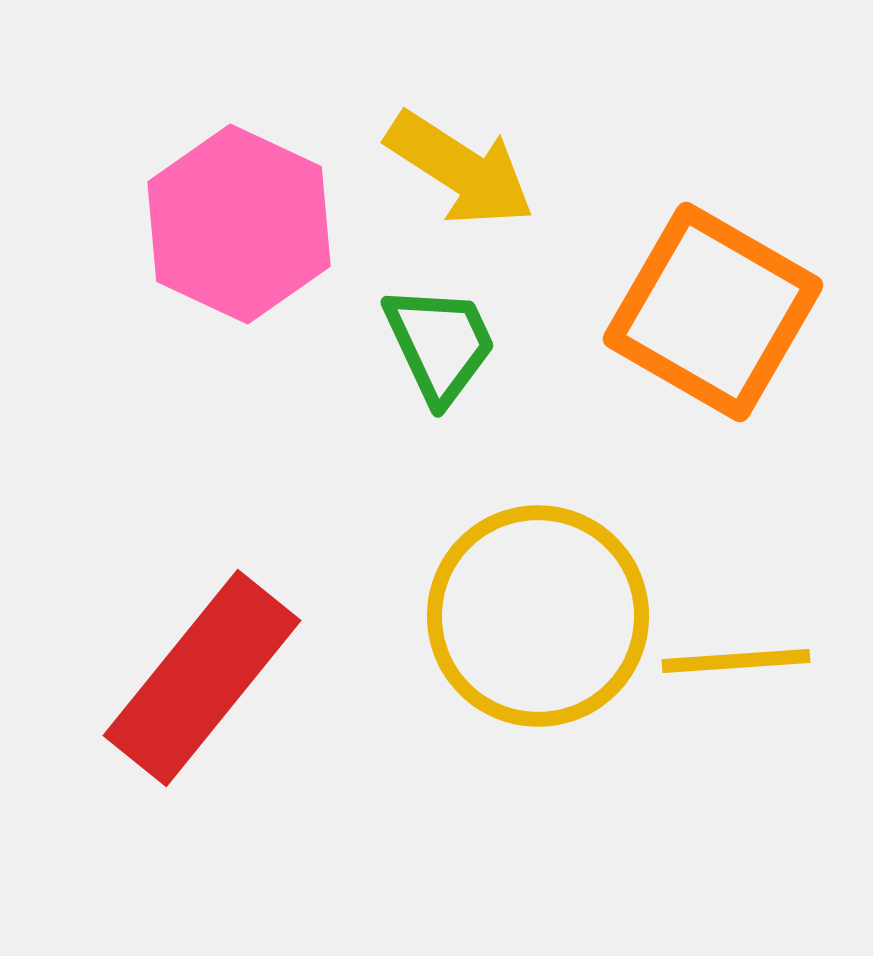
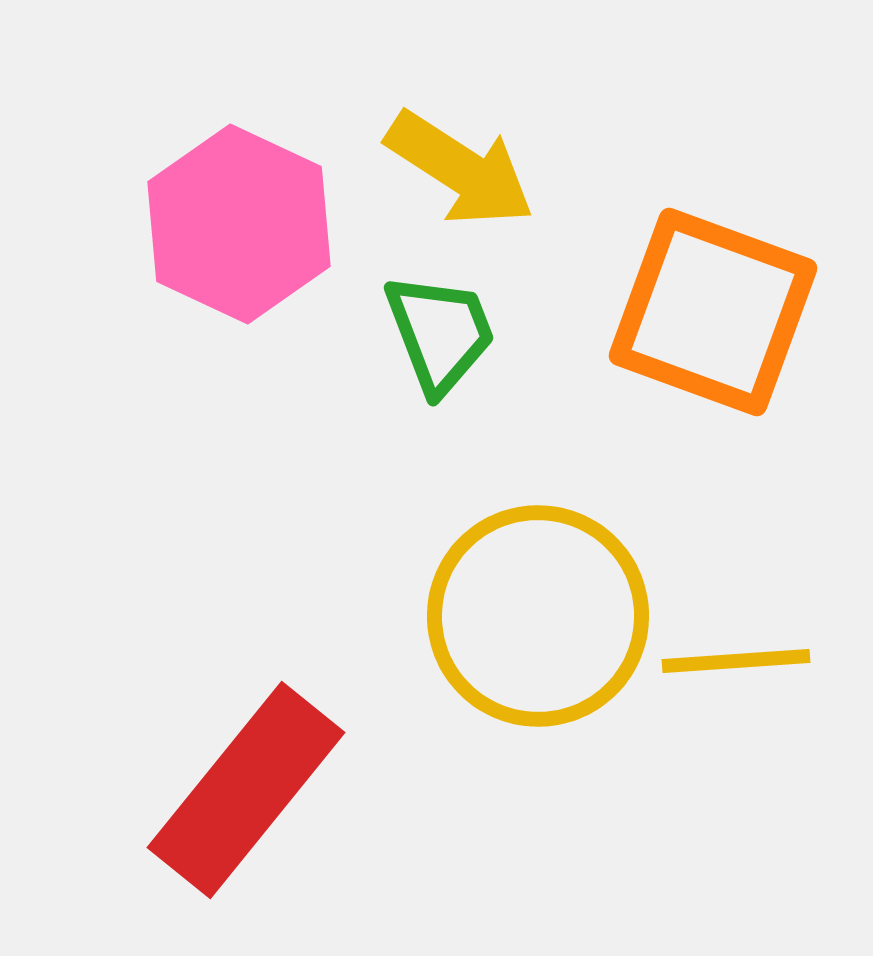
orange square: rotated 10 degrees counterclockwise
green trapezoid: moved 11 px up; rotated 4 degrees clockwise
red rectangle: moved 44 px right, 112 px down
